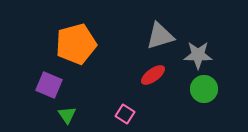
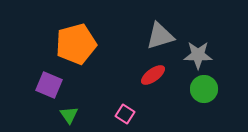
green triangle: moved 2 px right
